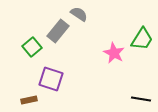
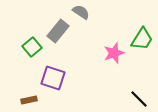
gray semicircle: moved 2 px right, 2 px up
pink star: rotated 25 degrees clockwise
purple square: moved 2 px right, 1 px up
black line: moved 2 px left; rotated 36 degrees clockwise
